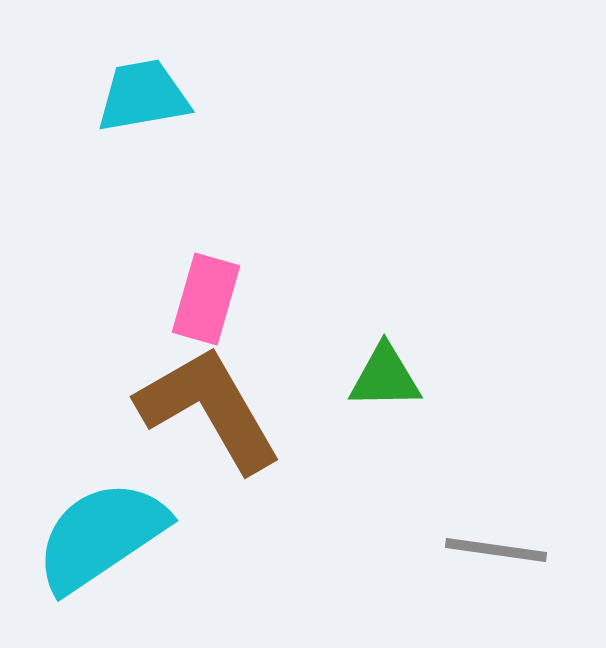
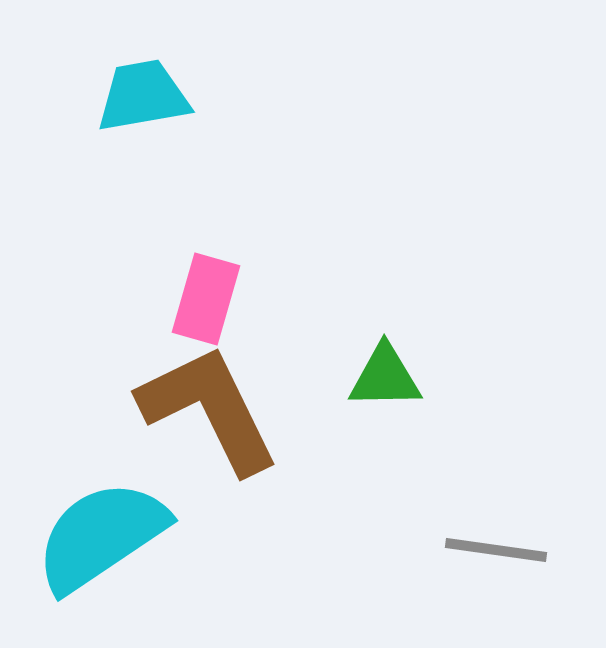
brown L-shape: rotated 4 degrees clockwise
